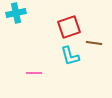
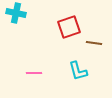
cyan cross: rotated 24 degrees clockwise
cyan L-shape: moved 8 px right, 15 px down
